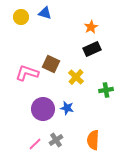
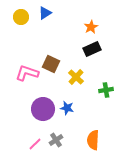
blue triangle: rotated 48 degrees counterclockwise
